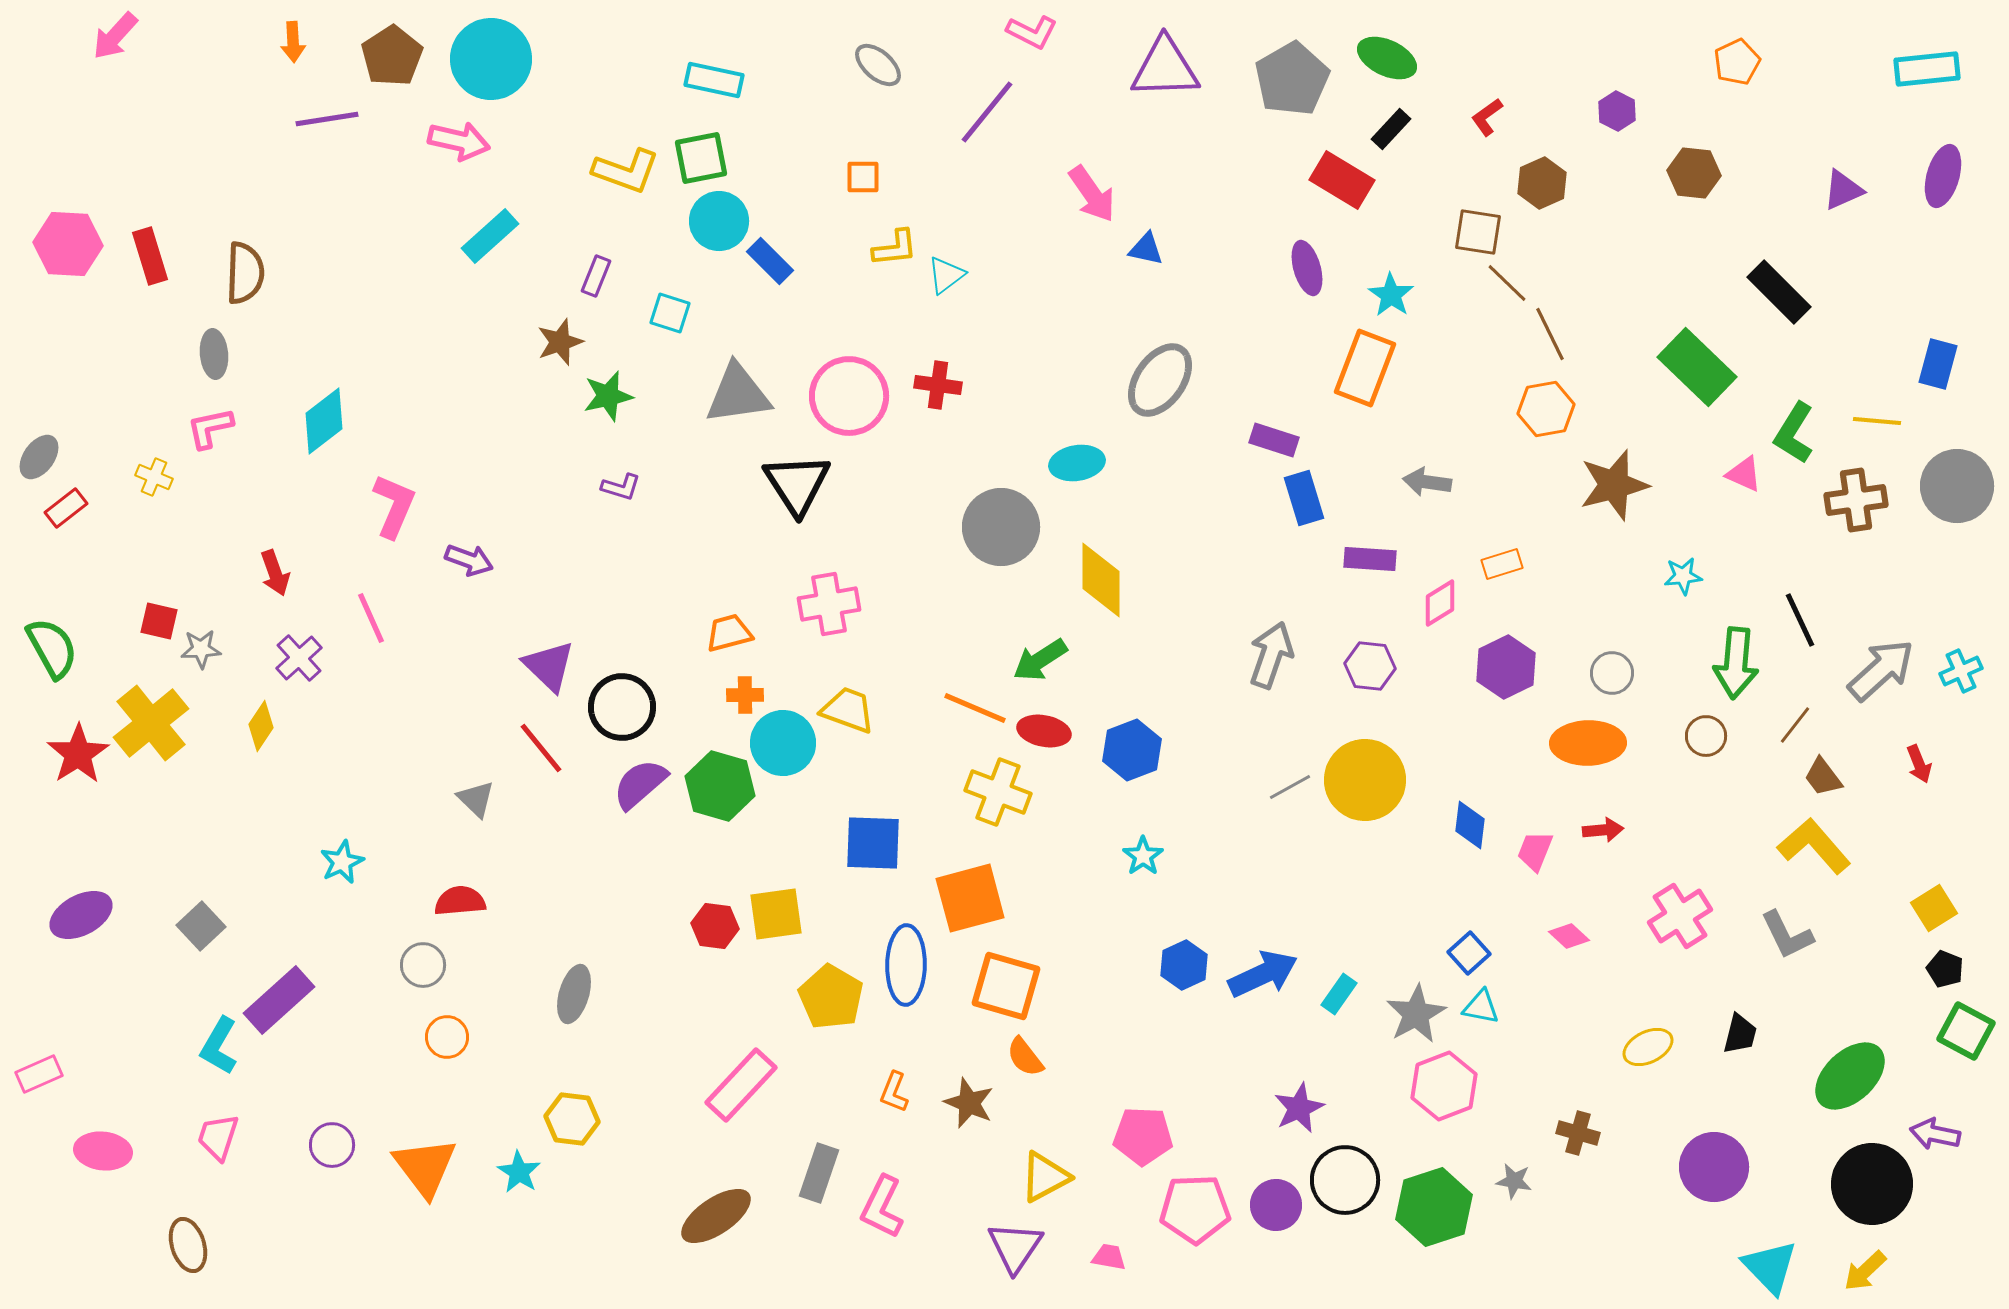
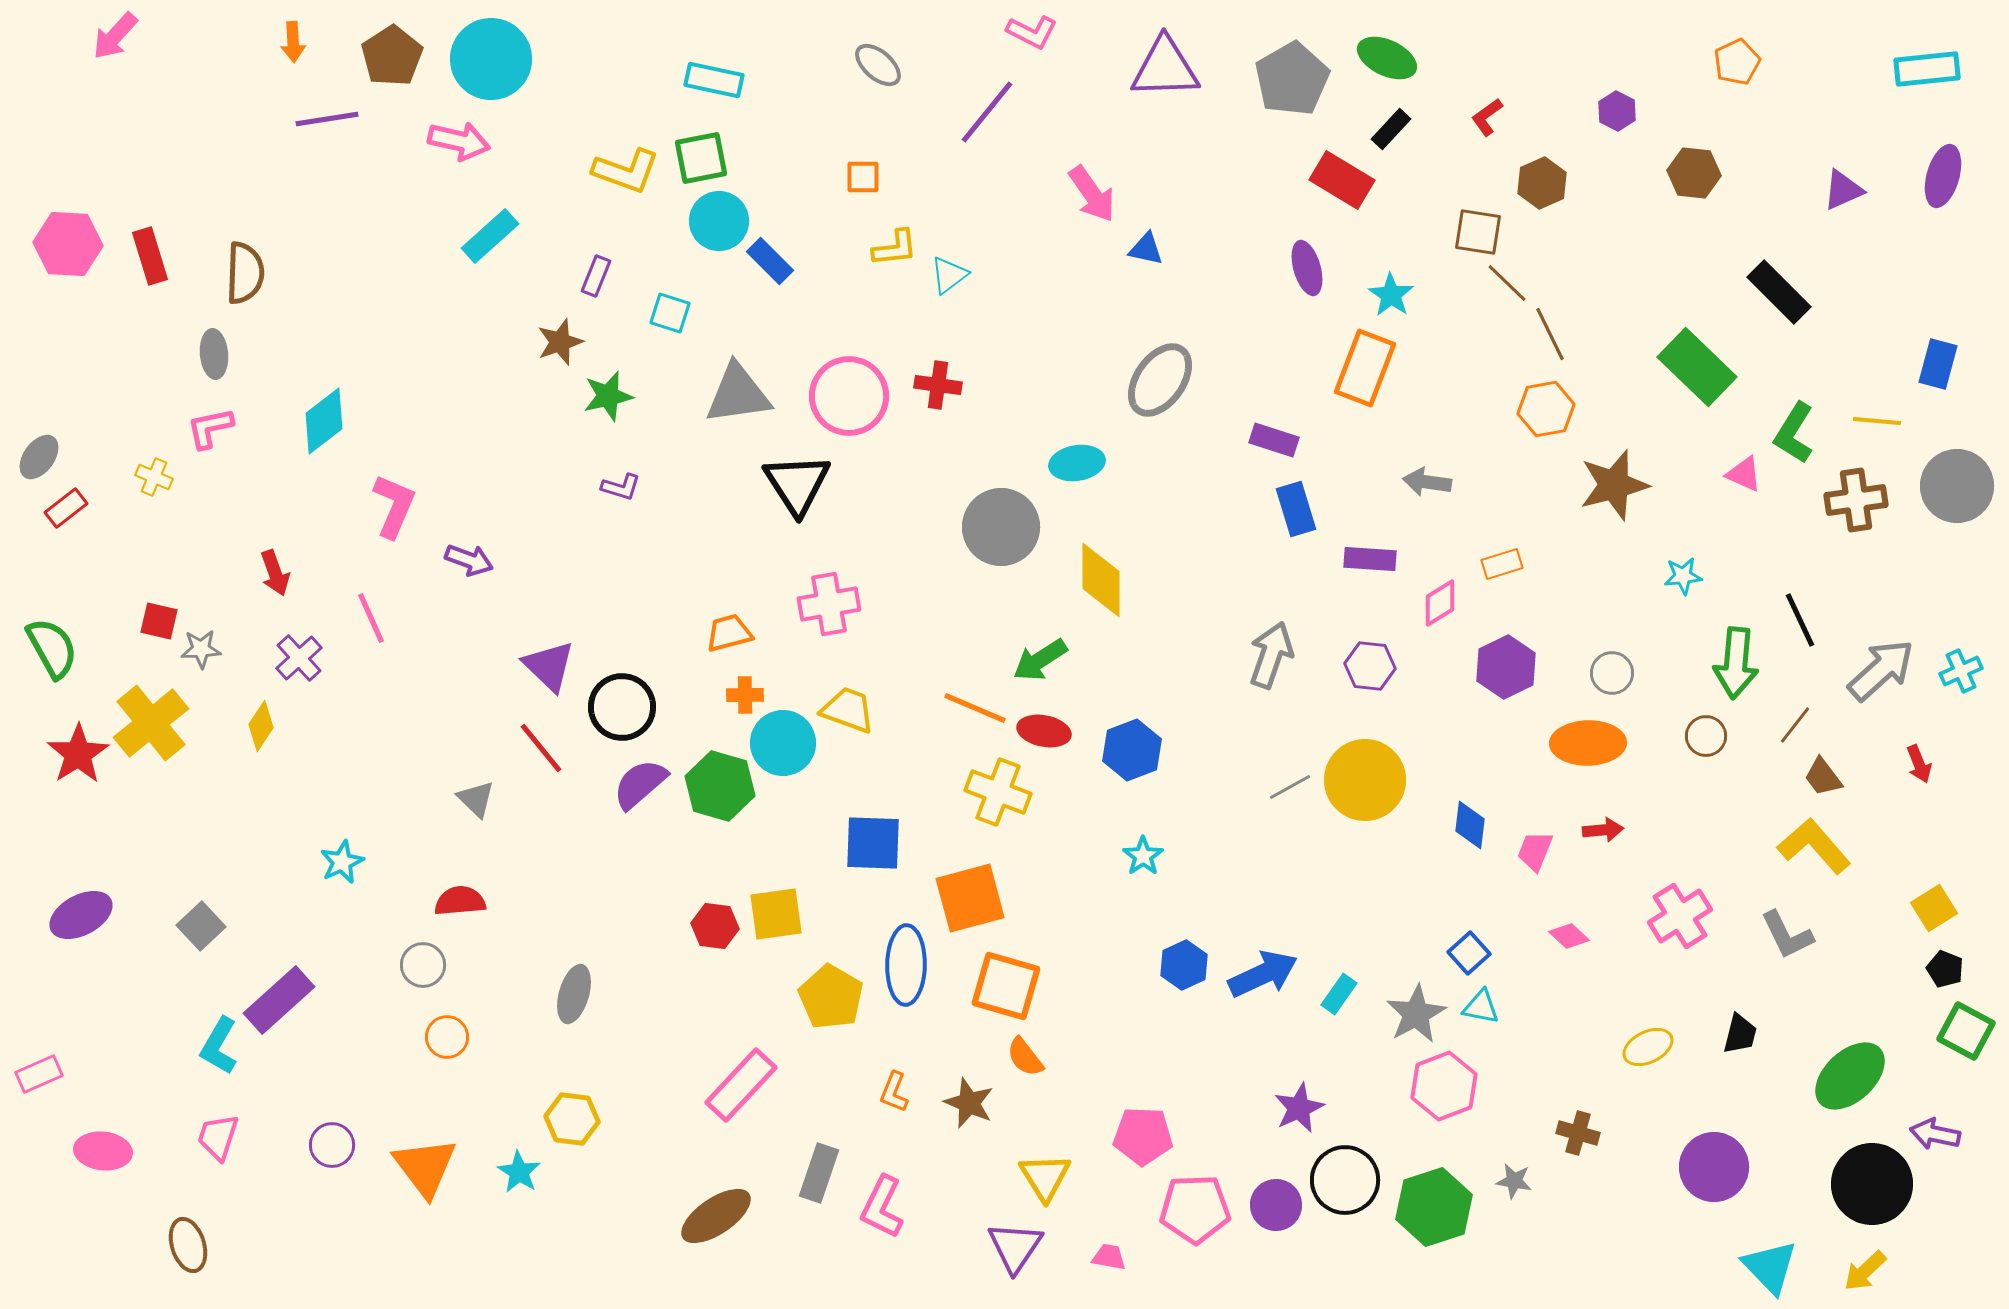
cyan triangle at (946, 275): moved 3 px right
blue rectangle at (1304, 498): moved 8 px left, 11 px down
yellow triangle at (1045, 1177): rotated 34 degrees counterclockwise
